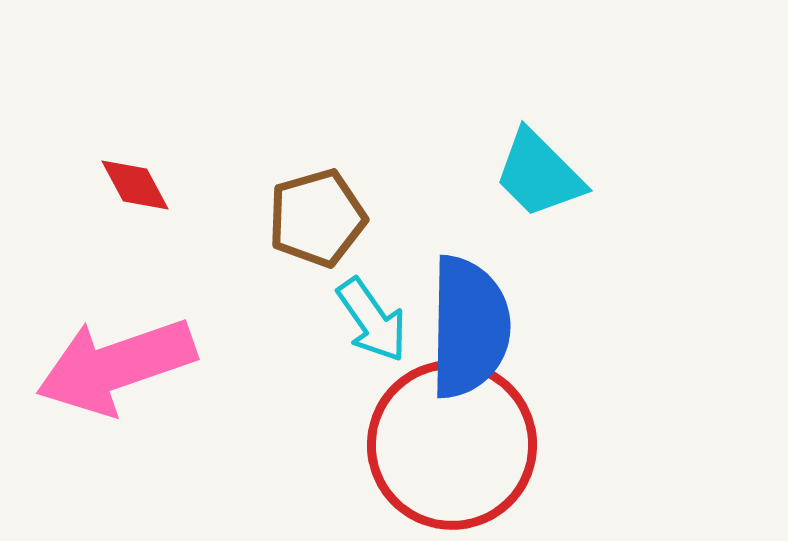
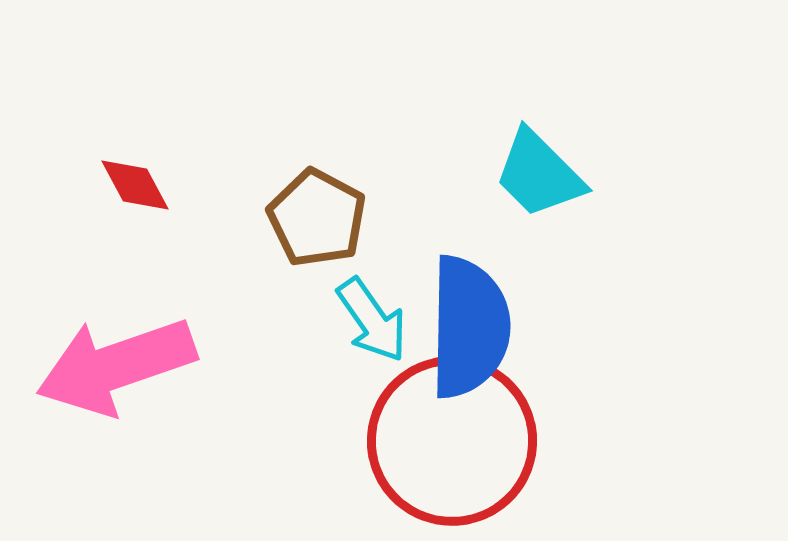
brown pentagon: rotated 28 degrees counterclockwise
red circle: moved 4 px up
